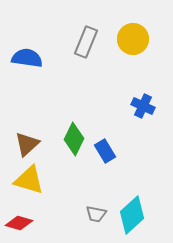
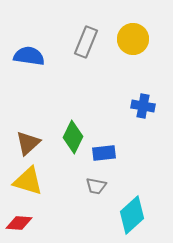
blue semicircle: moved 2 px right, 2 px up
blue cross: rotated 15 degrees counterclockwise
green diamond: moved 1 px left, 2 px up
brown triangle: moved 1 px right, 1 px up
blue rectangle: moved 1 px left, 2 px down; rotated 65 degrees counterclockwise
yellow triangle: moved 1 px left, 1 px down
gray trapezoid: moved 28 px up
red diamond: rotated 12 degrees counterclockwise
